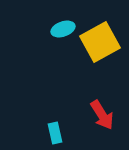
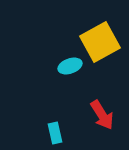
cyan ellipse: moved 7 px right, 37 px down
